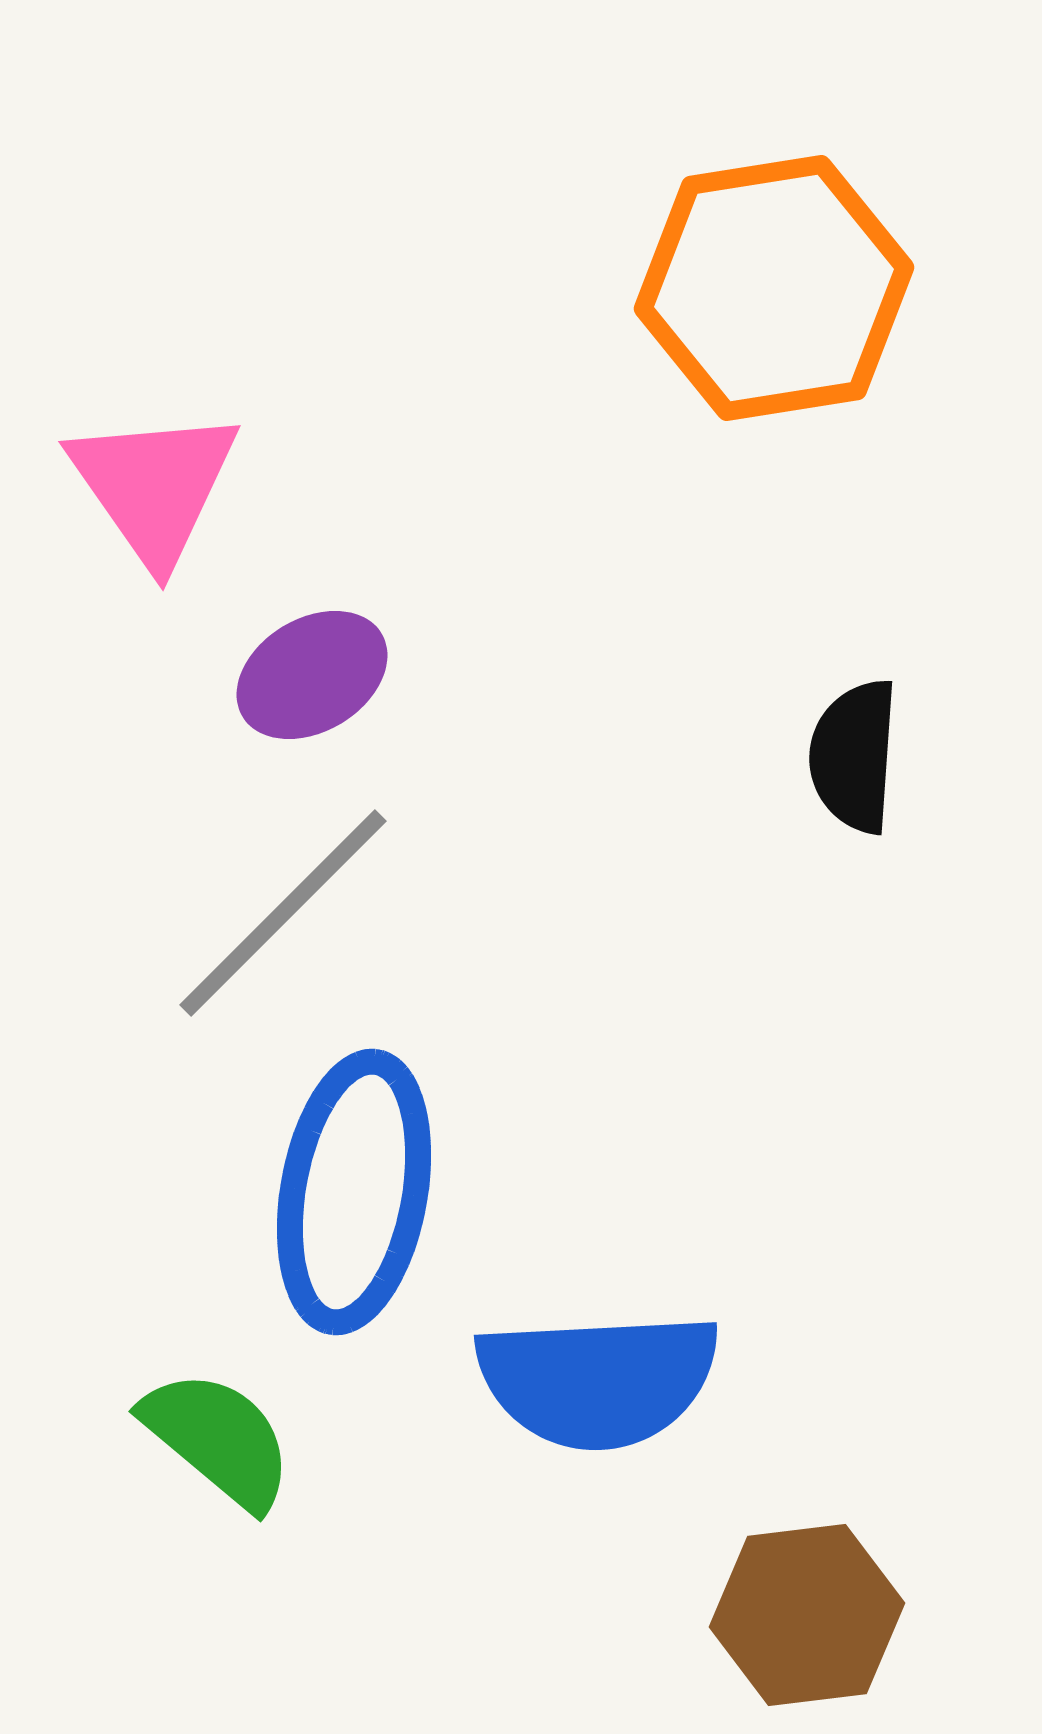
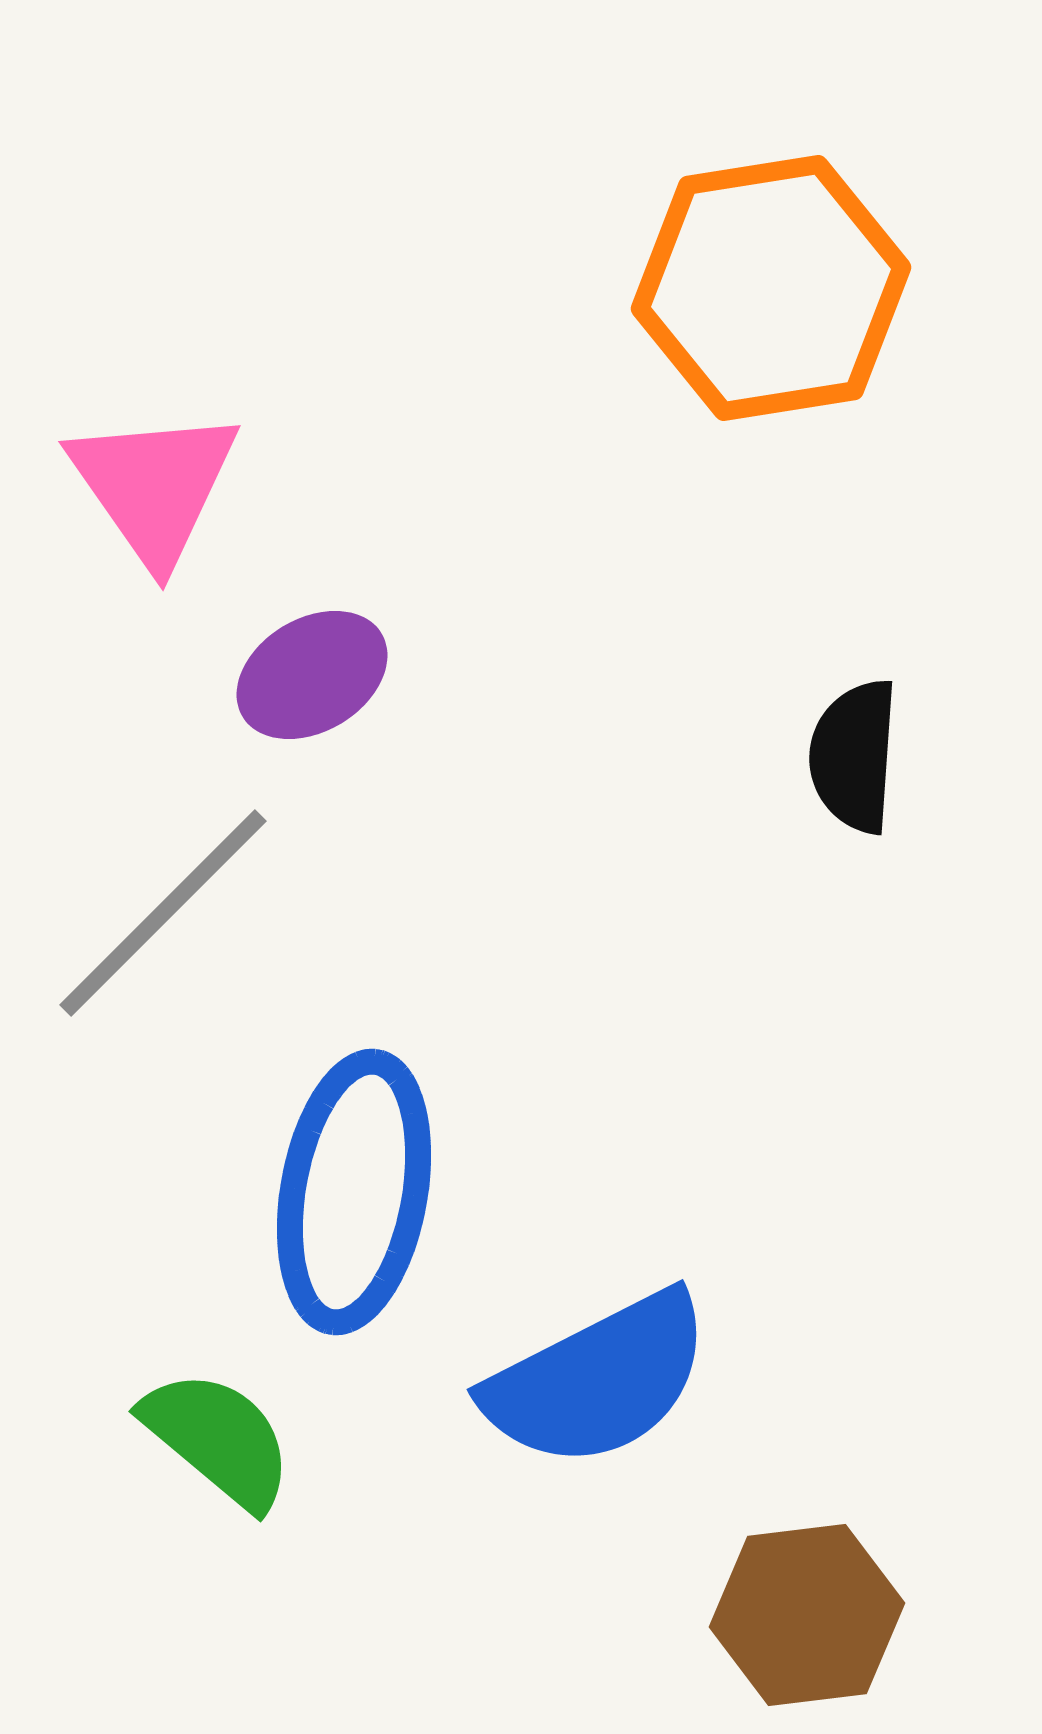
orange hexagon: moved 3 px left
gray line: moved 120 px left
blue semicircle: rotated 24 degrees counterclockwise
